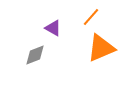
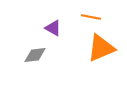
orange line: rotated 60 degrees clockwise
gray diamond: rotated 15 degrees clockwise
